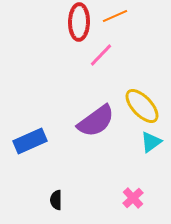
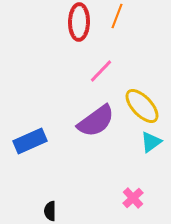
orange line: moved 2 px right; rotated 45 degrees counterclockwise
pink line: moved 16 px down
black semicircle: moved 6 px left, 11 px down
